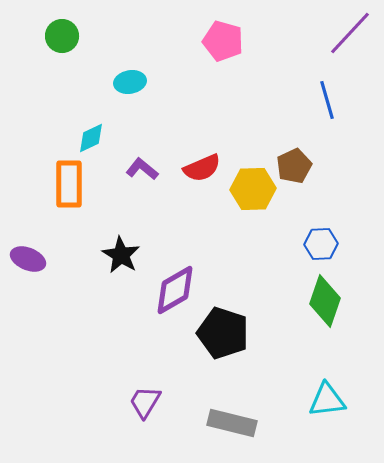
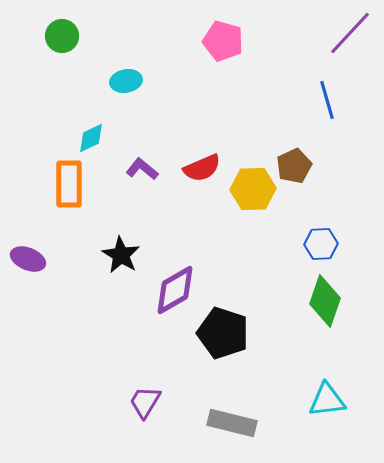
cyan ellipse: moved 4 px left, 1 px up
